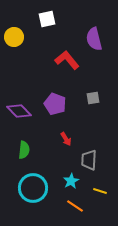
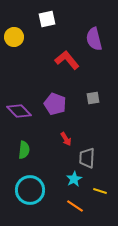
gray trapezoid: moved 2 px left, 2 px up
cyan star: moved 3 px right, 2 px up
cyan circle: moved 3 px left, 2 px down
